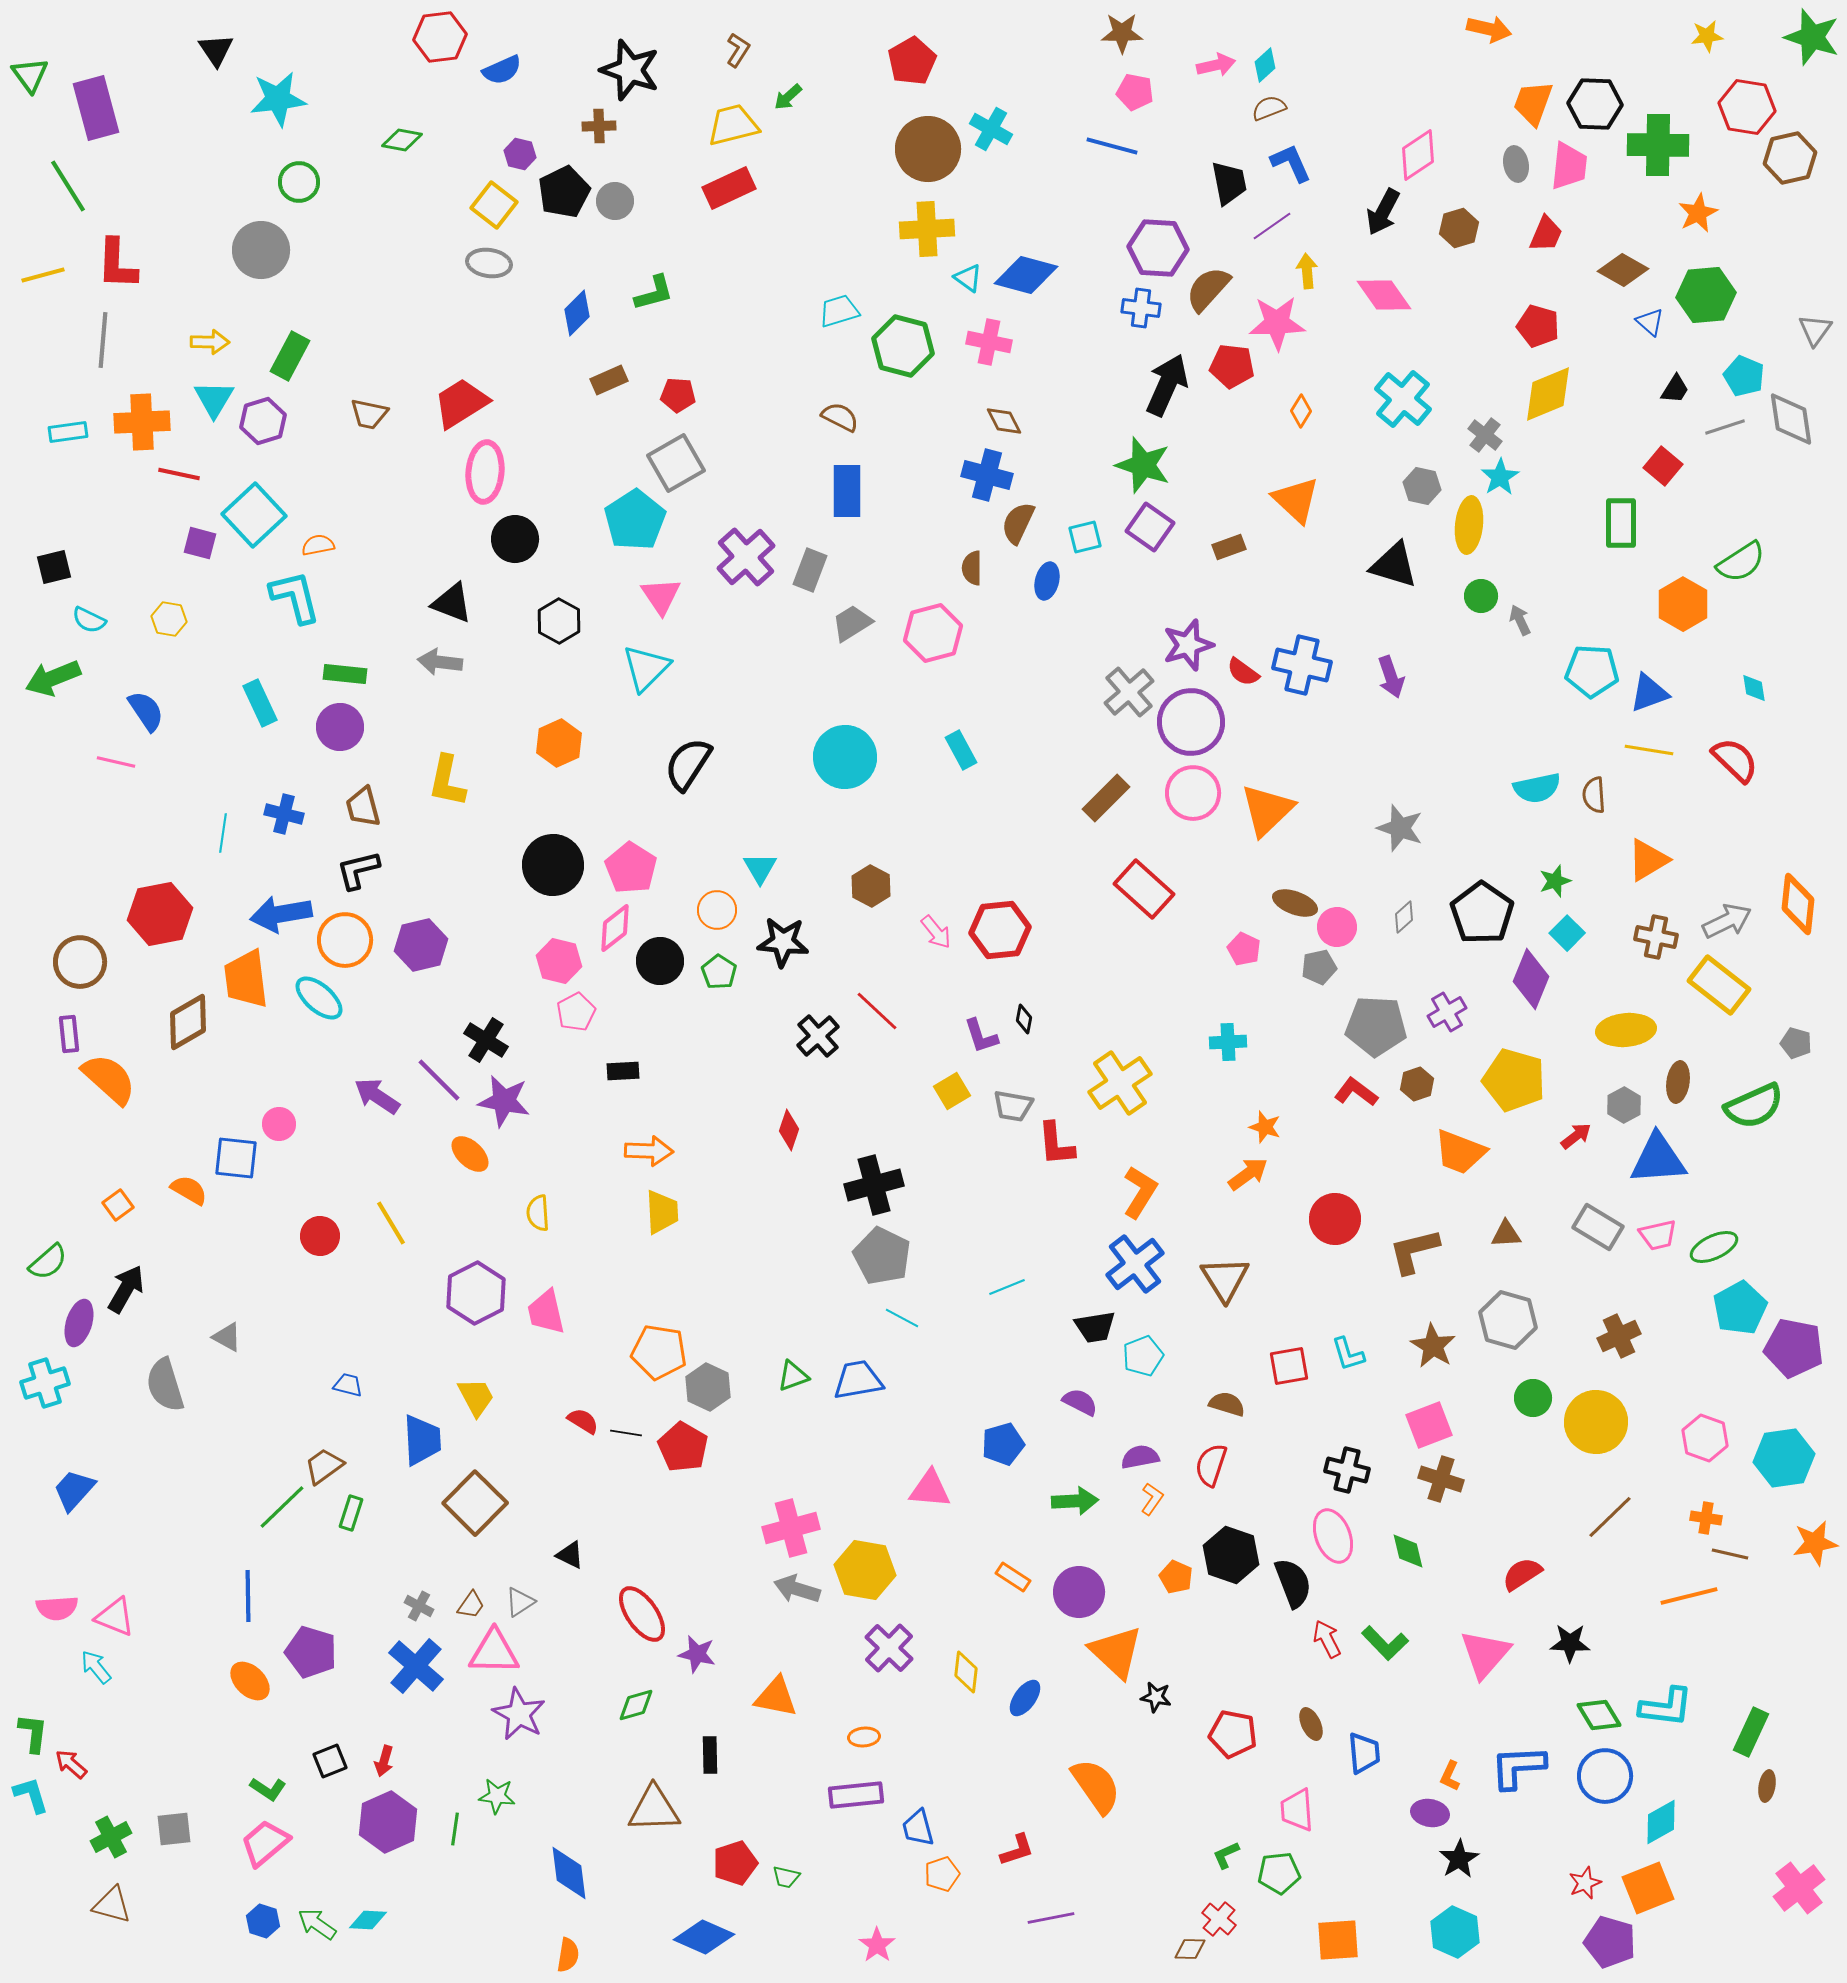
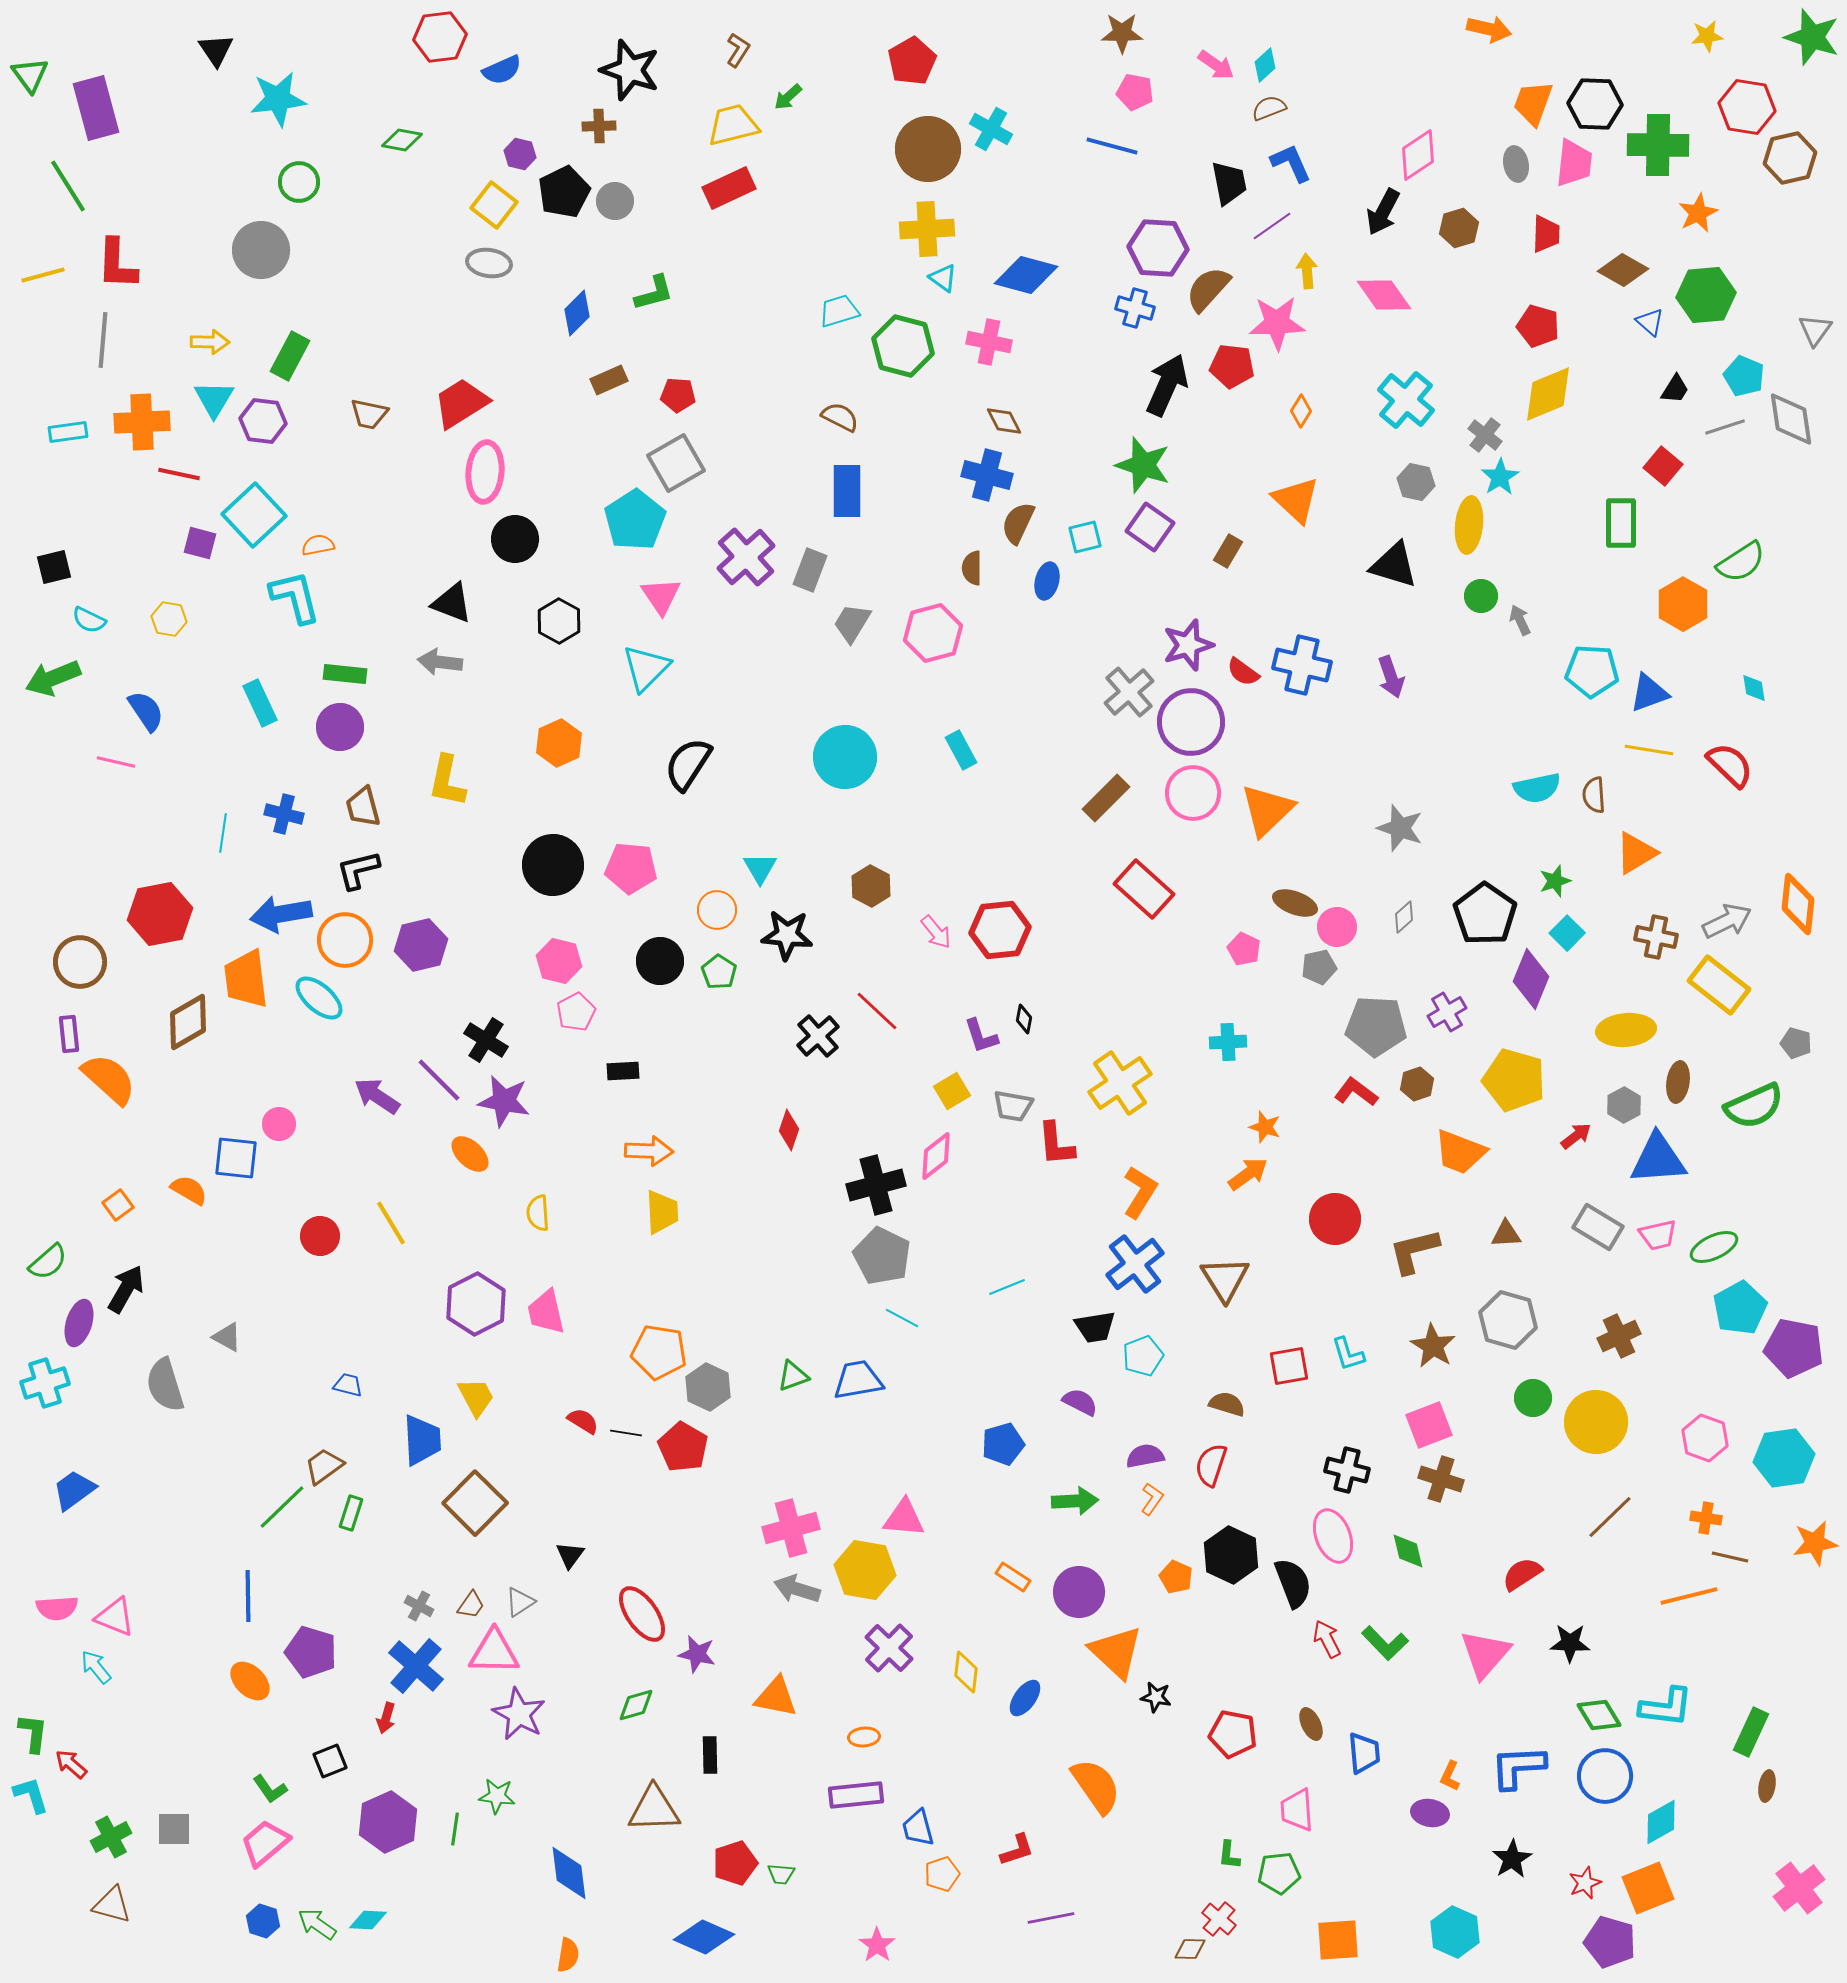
pink arrow at (1216, 65): rotated 48 degrees clockwise
pink trapezoid at (1569, 166): moved 5 px right, 3 px up
red trapezoid at (1546, 234): rotated 21 degrees counterclockwise
cyan triangle at (968, 278): moved 25 px left
blue cross at (1141, 308): moved 6 px left; rotated 9 degrees clockwise
cyan cross at (1403, 399): moved 3 px right, 1 px down
purple hexagon at (263, 421): rotated 24 degrees clockwise
gray hexagon at (1422, 486): moved 6 px left, 4 px up
brown rectangle at (1229, 547): moved 1 px left, 4 px down; rotated 40 degrees counterclockwise
gray trapezoid at (852, 623): rotated 27 degrees counterclockwise
red semicircle at (1735, 760): moved 5 px left, 5 px down
orange triangle at (1648, 860): moved 12 px left, 7 px up
pink pentagon at (631, 868): rotated 27 degrees counterclockwise
black pentagon at (1482, 913): moved 3 px right, 1 px down
pink diamond at (615, 928): moved 321 px right, 228 px down
black star at (783, 942): moved 4 px right, 7 px up
black cross at (874, 1185): moved 2 px right
purple hexagon at (476, 1293): moved 11 px down
purple semicircle at (1140, 1457): moved 5 px right, 1 px up
pink triangle at (930, 1489): moved 26 px left, 29 px down
blue trapezoid at (74, 1490): rotated 12 degrees clockwise
brown line at (1730, 1554): moved 3 px down
black triangle at (570, 1555): rotated 40 degrees clockwise
black hexagon at (1231, 1555): rotated 6 degrees clockwise
red arrow at (384, 1761): moved 2 px right, 43 px up
green L-shape at (268, 1789): moved 2 px right; rotated 21 degrees clockwise
gray square at (174, 1829): rotated 6 degrees clockwise
green L-shape at (1226, 1855): moved 3 px right; rotated 60 degrees counterclockwise
black star at (1459, 1859): moved 53 px right
green trapezoid at (786, 1877): moved 5 px left, 3 px up; rotated 8 degrees counterclockwise
